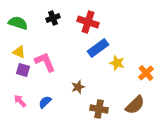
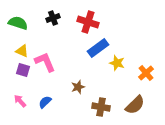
yellow triangle: moved 3 px right, 1 px up
brown cross: moved 2 px right, 2 px up
